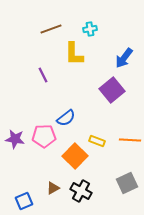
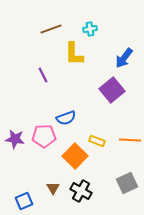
blue semicircle: rotated 18 degrees clockwise
brown triangle: rotated 32 degrees counterclockwise
